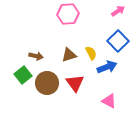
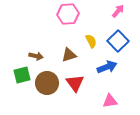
pink arrow: rotated 16 degrees counterclockwise
yellow semicircle: moved 12 px up
green square: moved 1 px left; rotated 24 degrees clockwise
pink triangle: moved 1 px right; rotated 35 degrees counterclockwise
